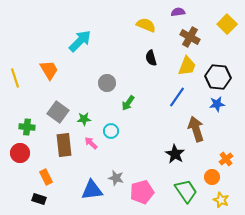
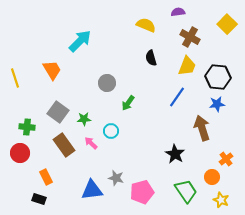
orange trapezoid: moved 3 px right
brown arrow: moved 6 px right, 1 px up
brown rectangle: rotated 30 degrees counterclockwise
